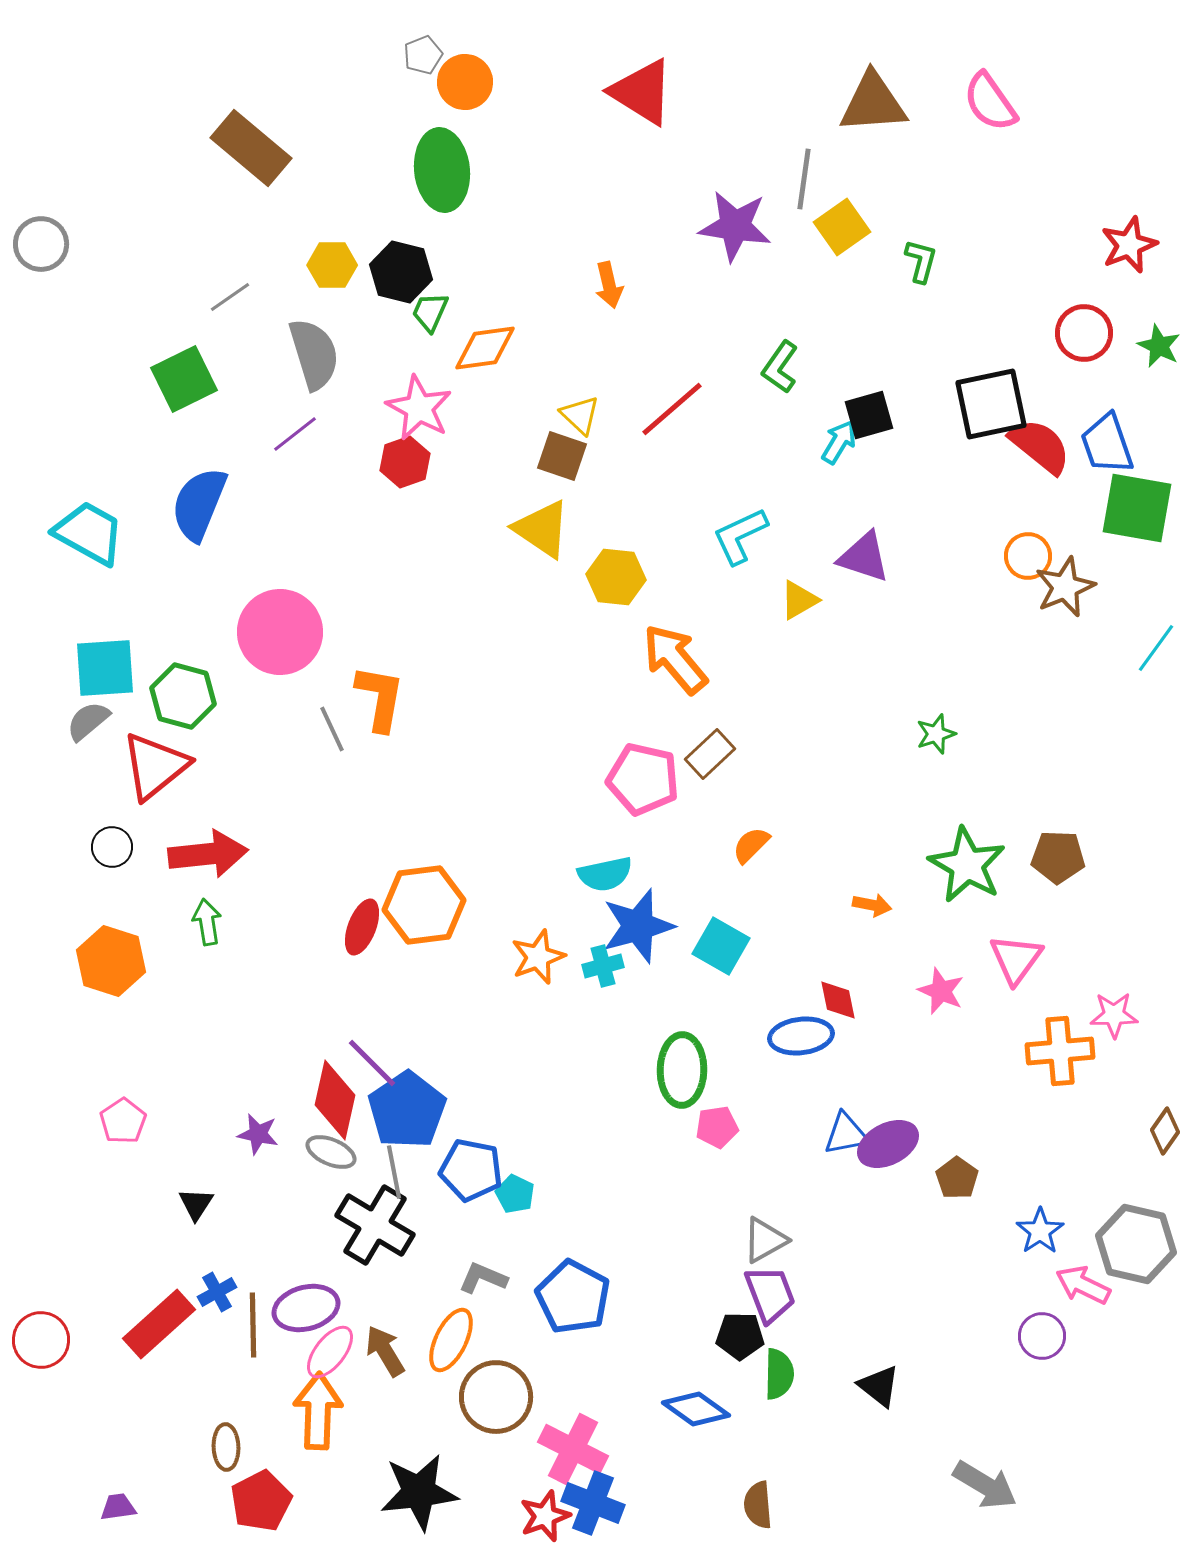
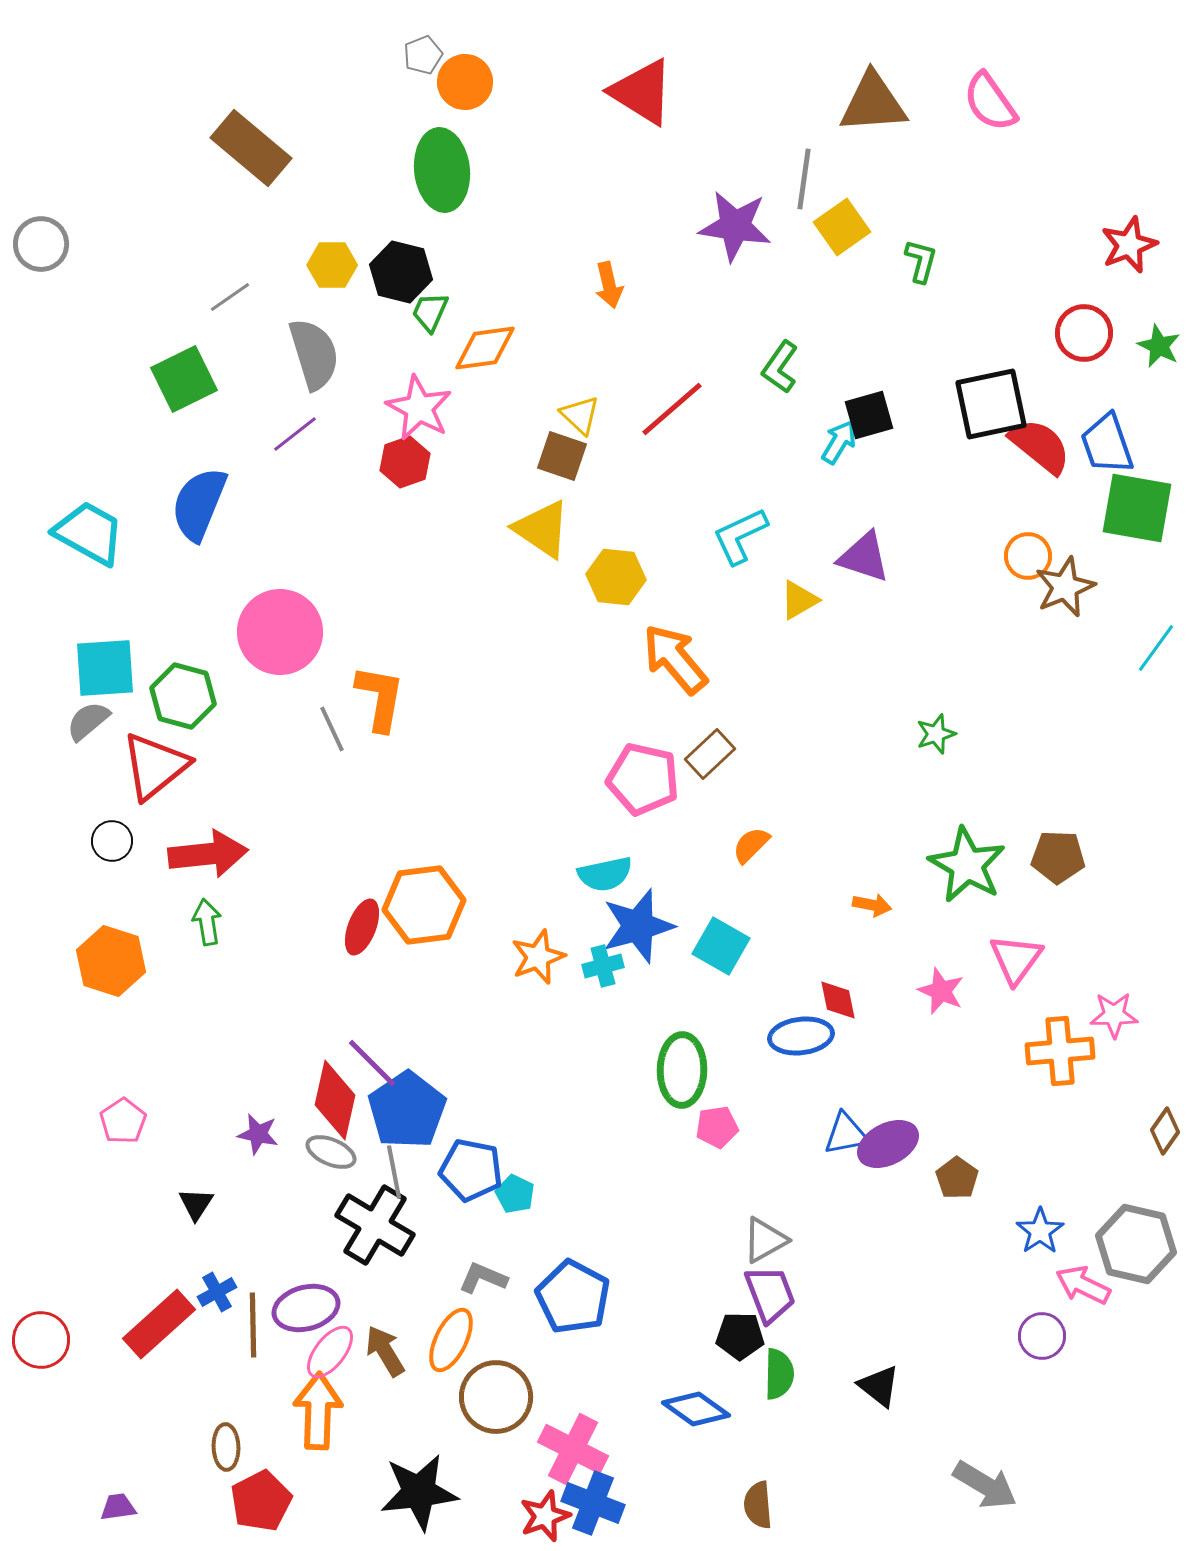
black circle at (112, 847): moved 6 px up
